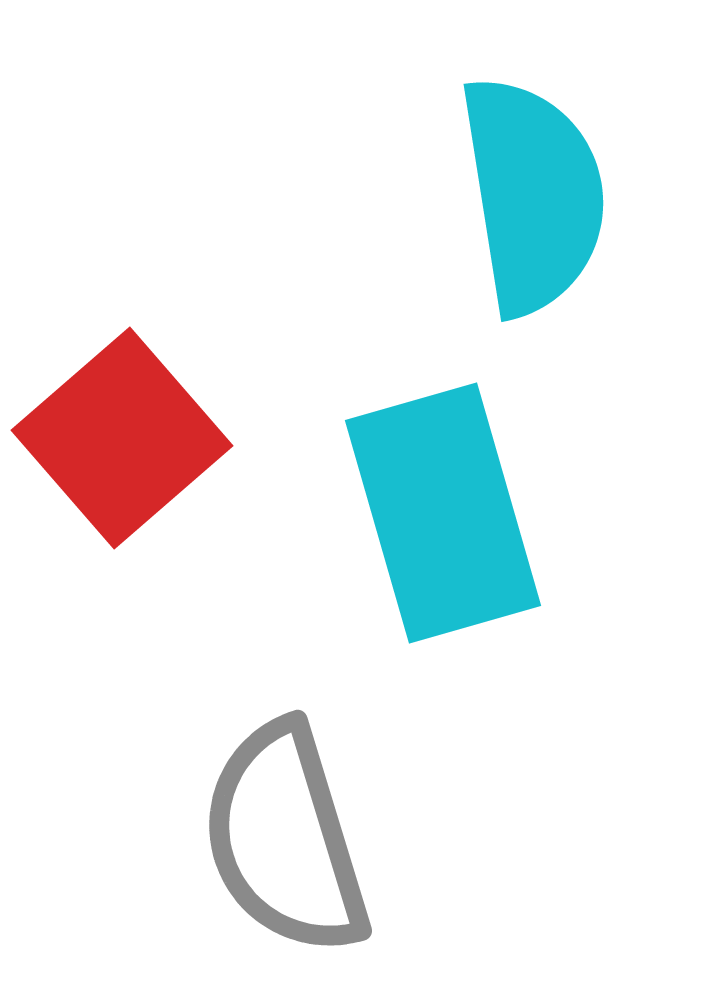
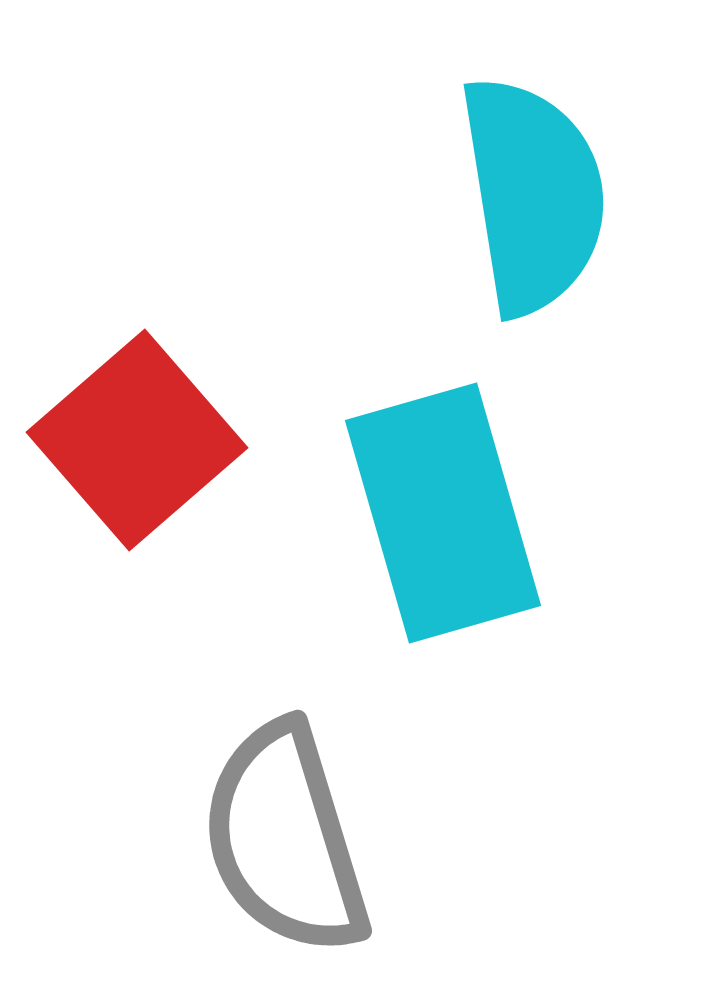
red square: moved 15 px right, 2 px down
